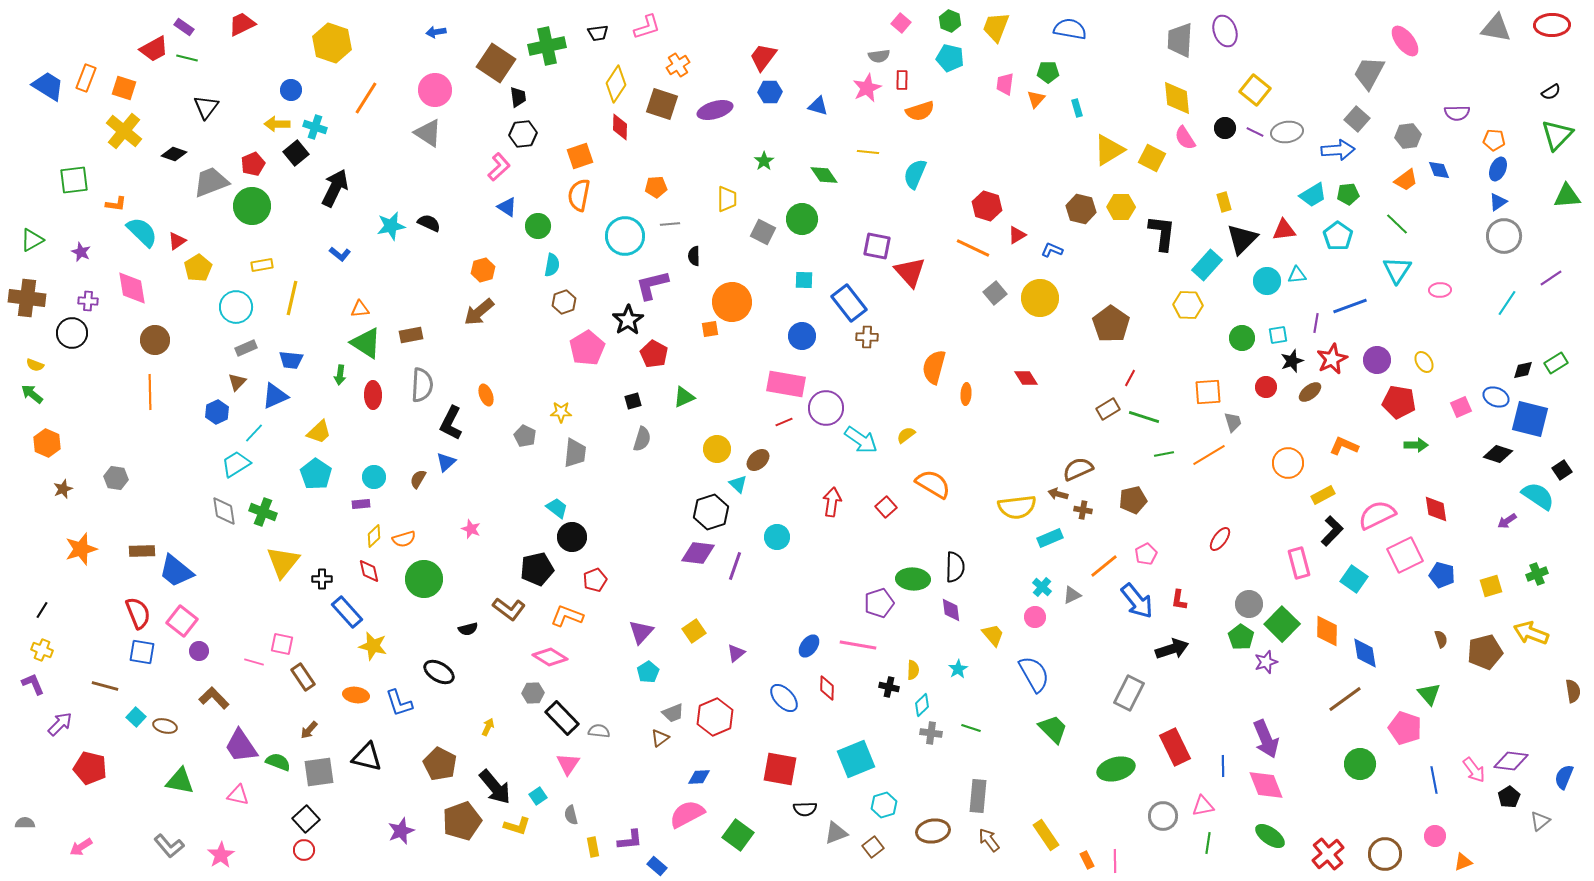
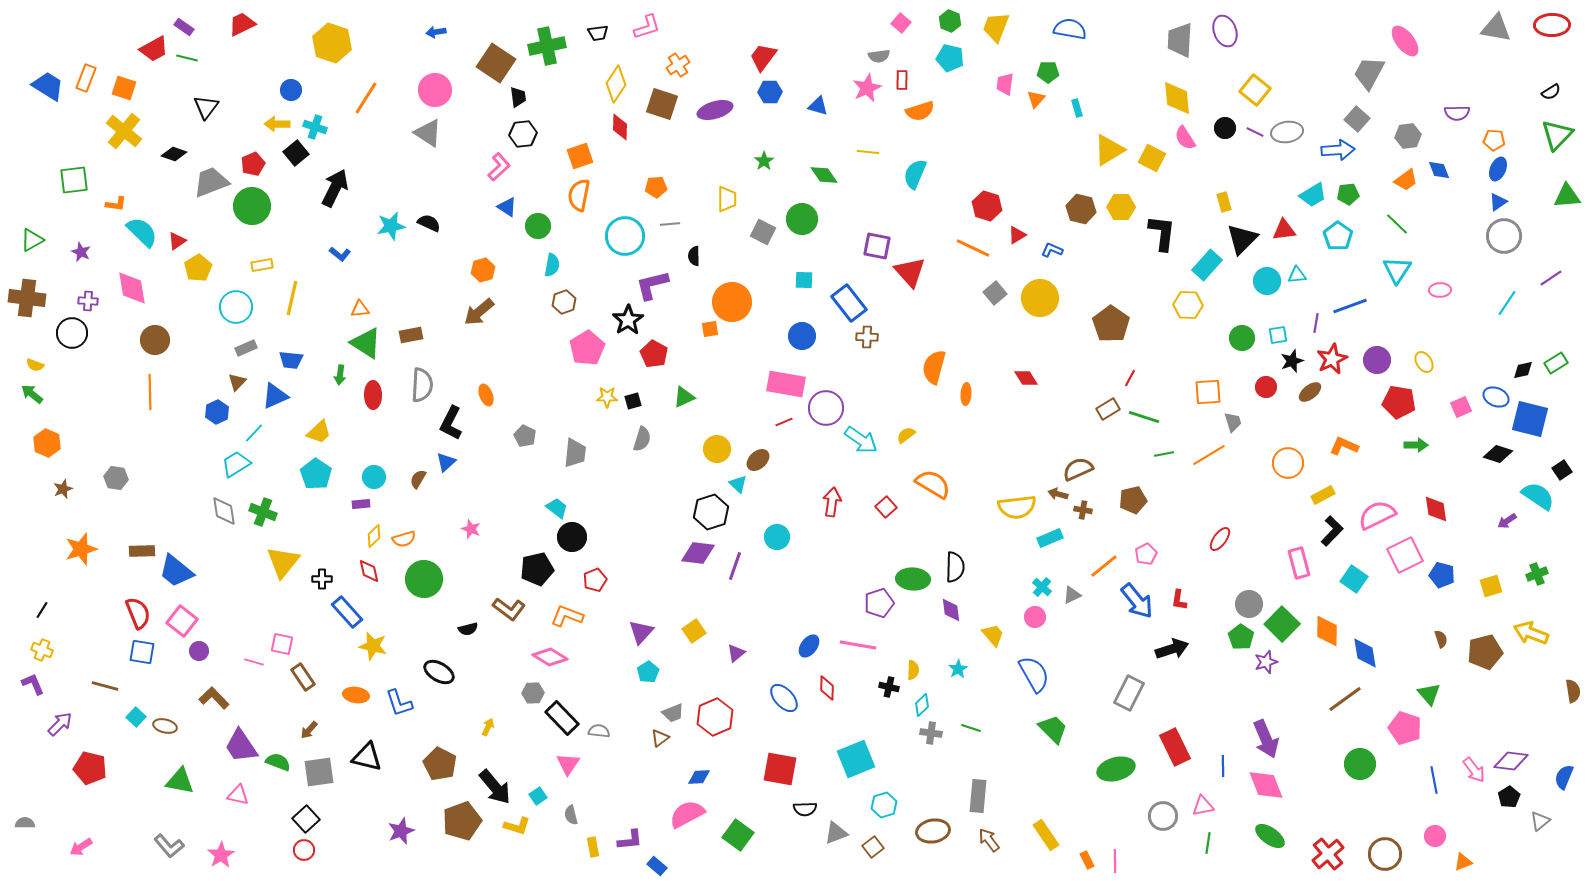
yellow star at (561, 412): moved 46 px right, 15 px up
